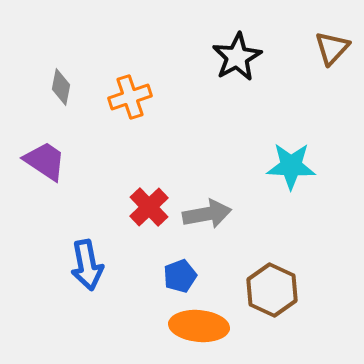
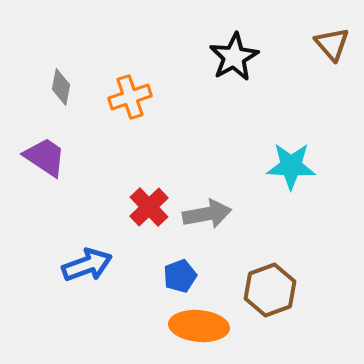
brown triangle: moved 4 px up; rotated 24 degrees counterclockwise
black star: moved 3 px left
purple trapezoid: moved 4 px up
blue arrow: rotated 99 degrees counterclockwise
brown hexagon: moved 2 px left; rotated 15 degrees clockwise
